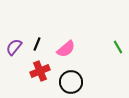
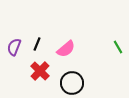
purple semicircle: rotated 18 degrees counterclockwise
red cross: rotated 24 degrees counterclockwise
black circle: moved 1 px right, 1 px down
